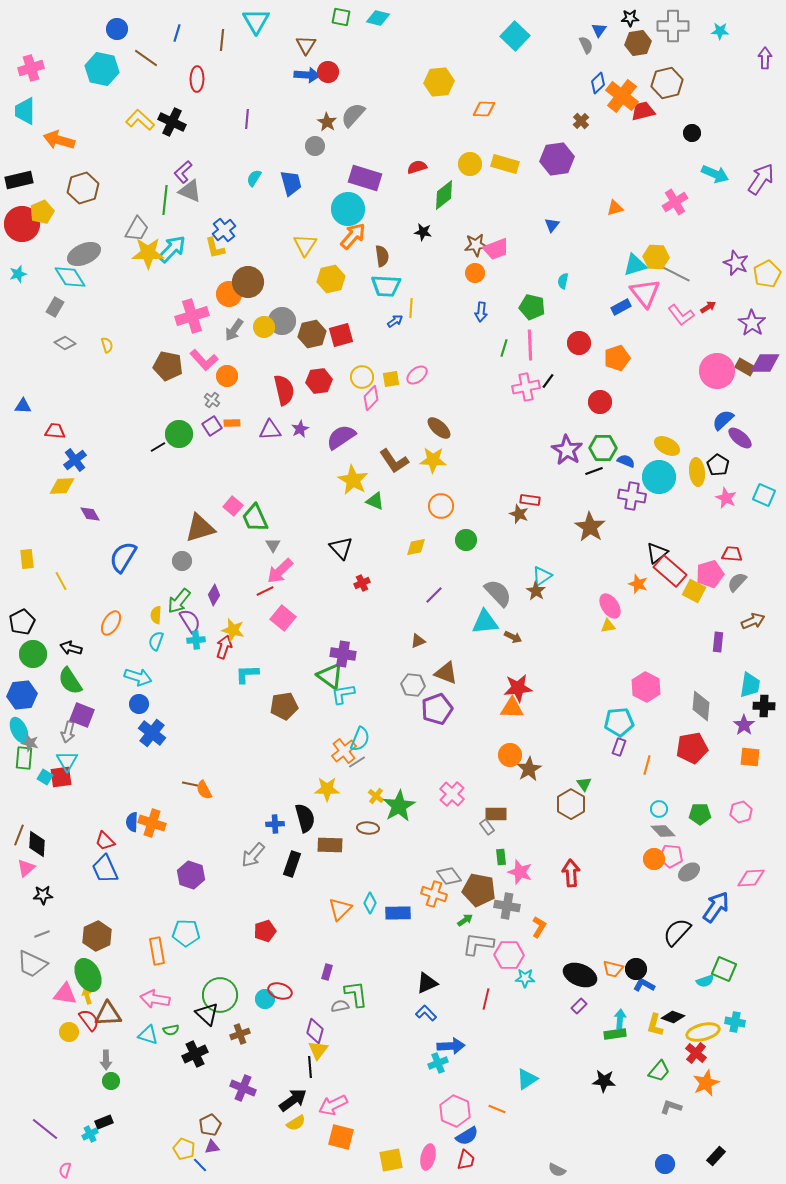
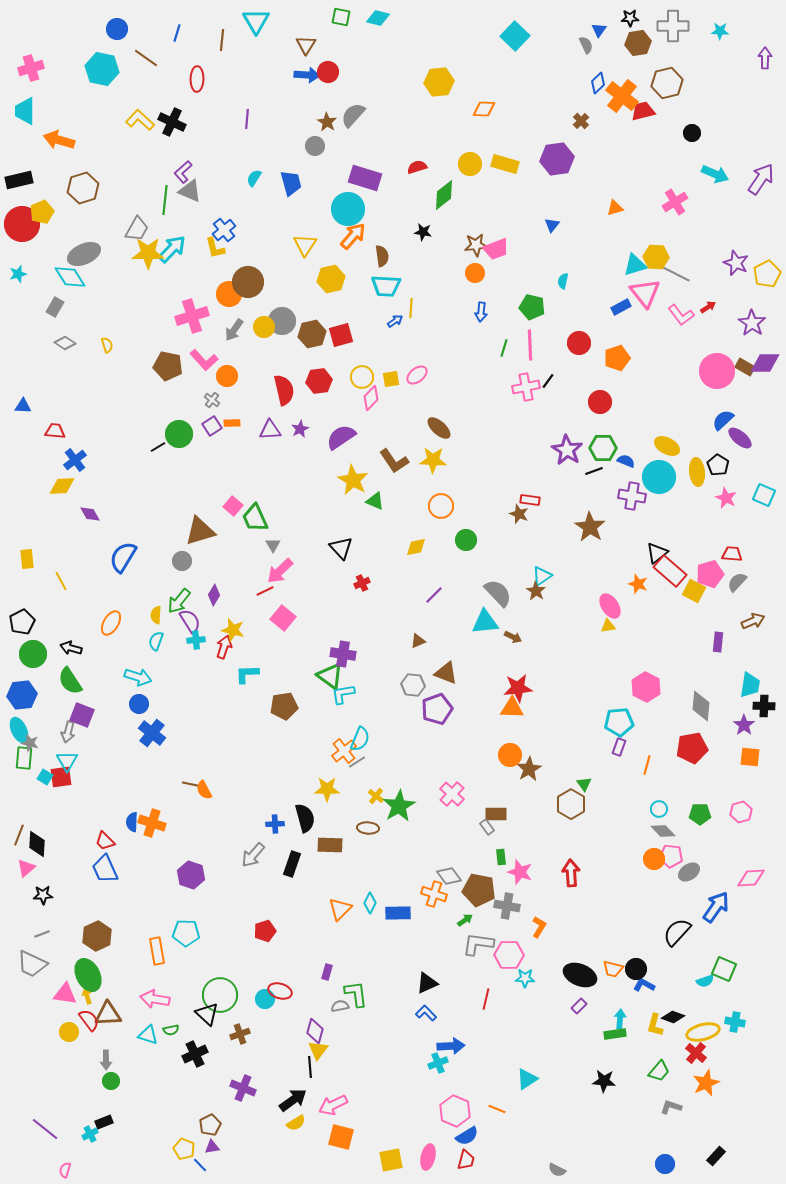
brown triangle at (200, 528): moved 3 px down
